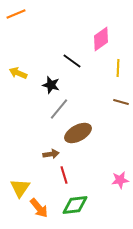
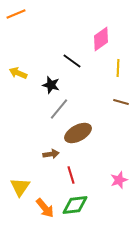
red line: moved 7 px right
pink star: moved 1 px left; rotated 12 degrees counterclockwise
yellow triangle: moved 1 px up
orange arrow: moved 6 px right
